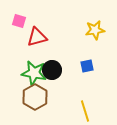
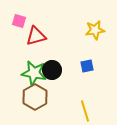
red triangle: moved 1 px left, 1 px up
